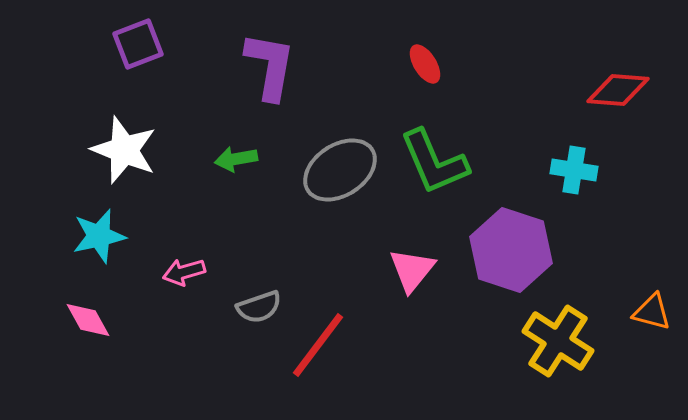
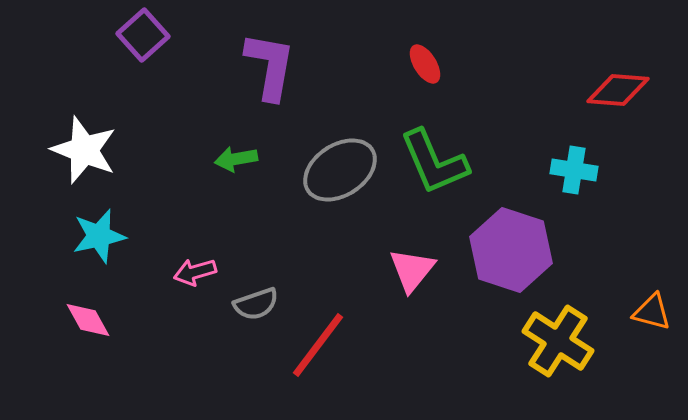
purple square: moved 5 px right, 9 px up; rotated 21 degrees counterclockwise
white star: moved 40 px left
pink arrow: moved 11 px right
gray semicircle: moved 3 px left, 3 px up
